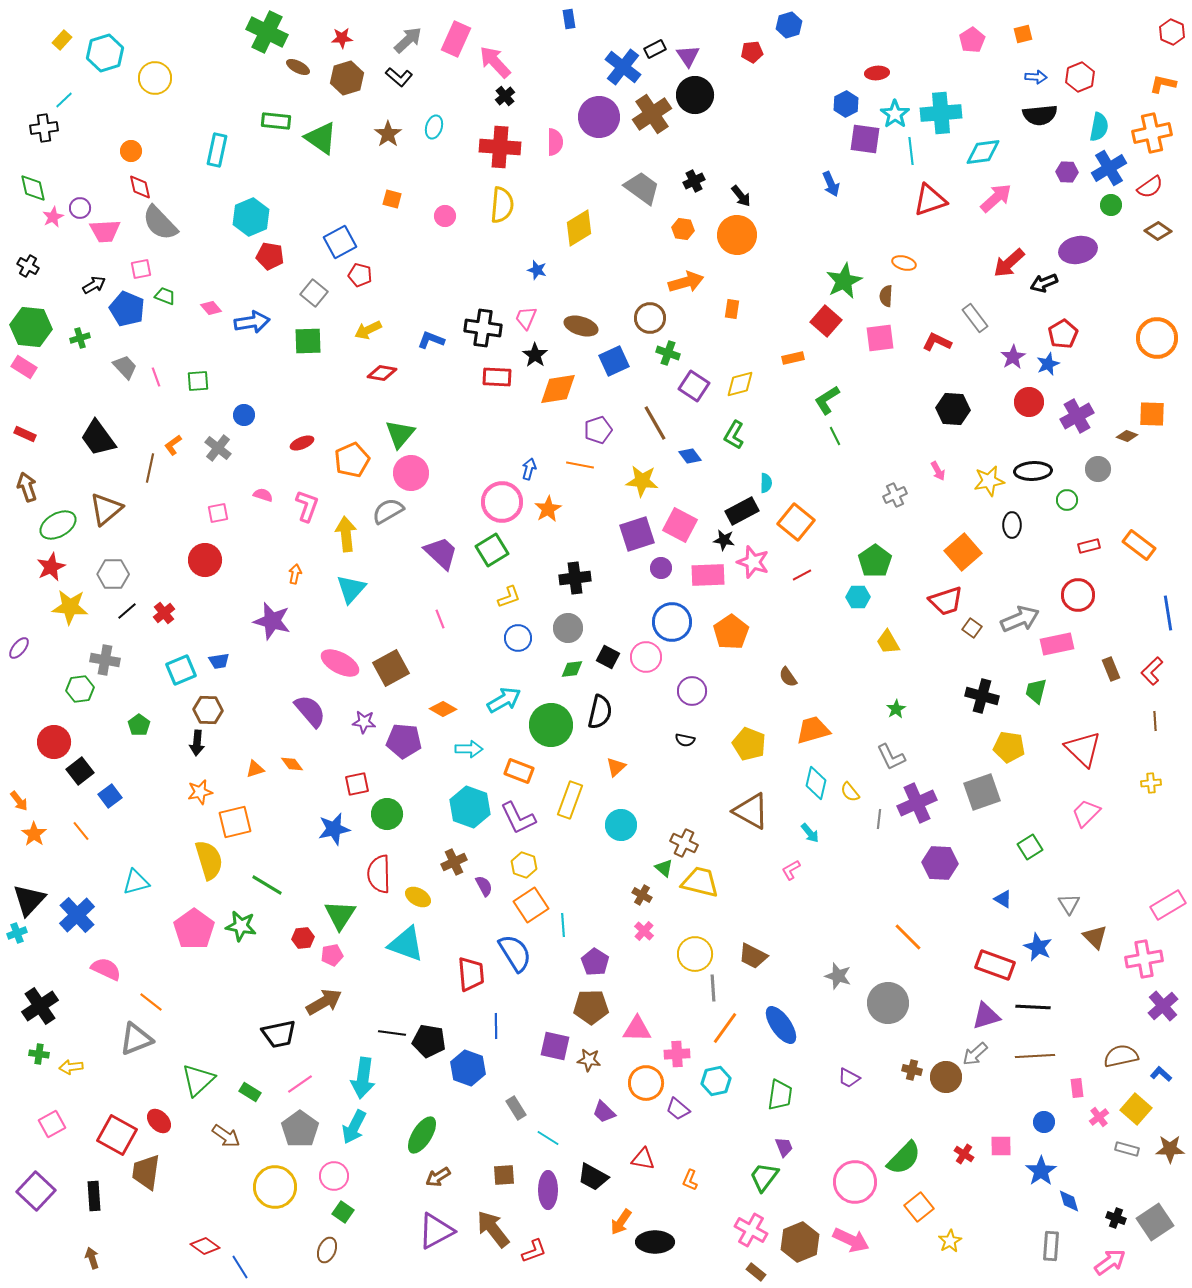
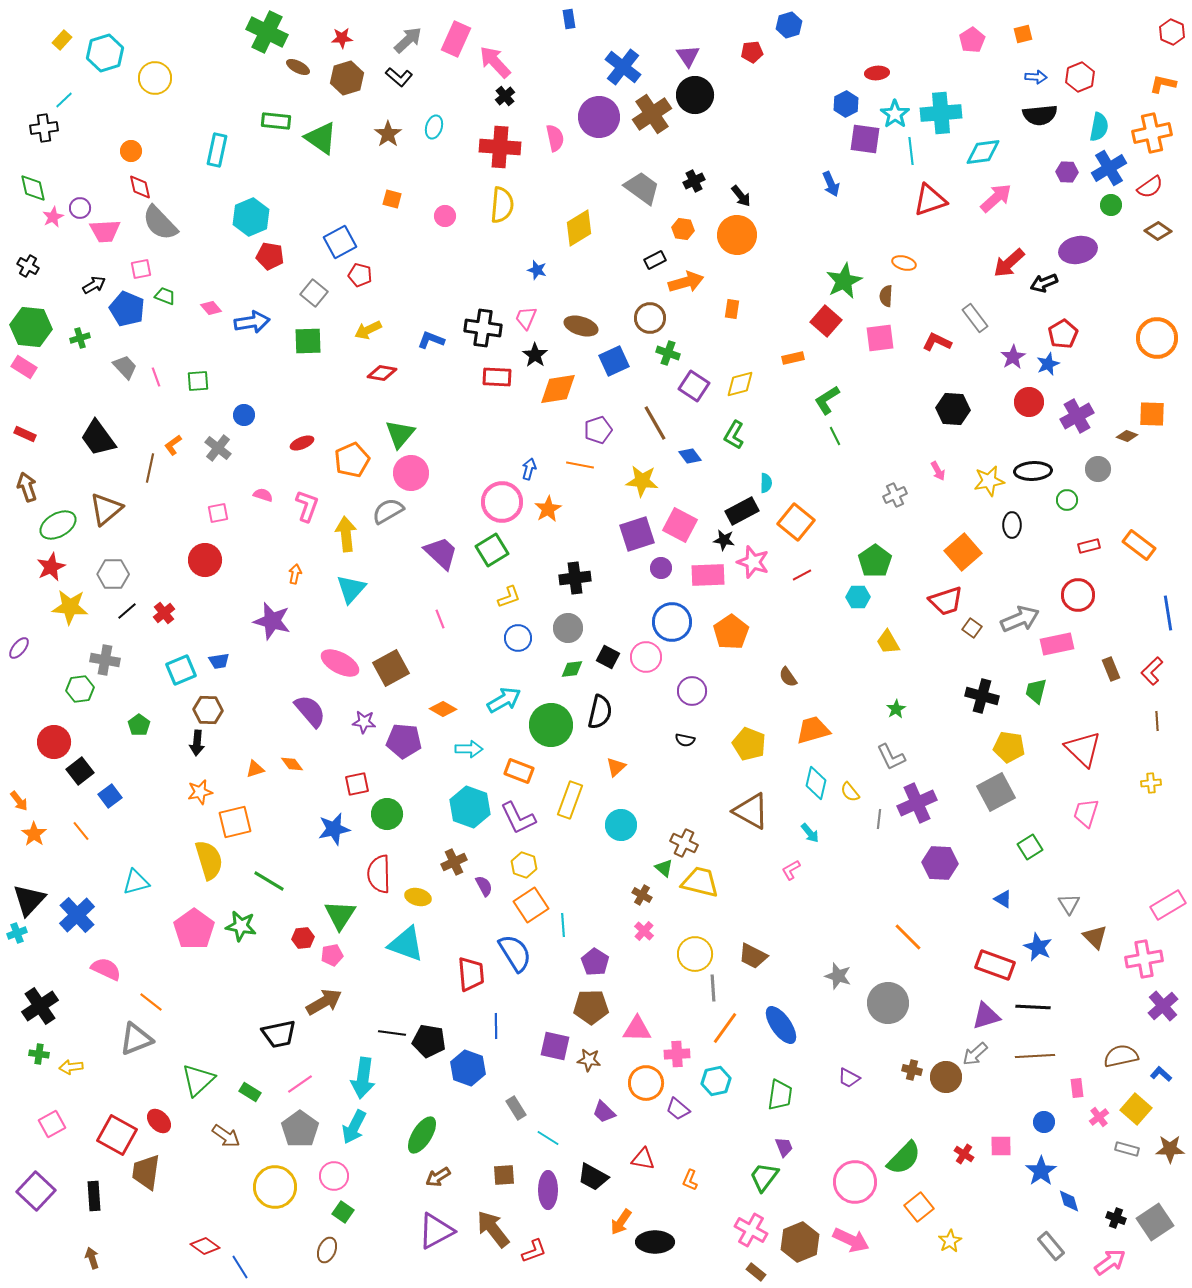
black rectangle at (655, 49): moved 211 px down
pink semicircle at (555, 142): moved 4 px up; rotated 12 degrees counterclockwise
brown line at (1155, 721): moved 2 px right
gray square at (982, 792): moved 14 px right; rotated 9 degrees counterclockwise
pink trapezoid at (1086, 813): rotated 28 degrees counterclockwise
green line at (267, 885): moved 2 px right, 4 px up
yellow ellipse at (418, 897): rotated 15 degrees counterclockwise
gray rectangle at (1051, 1246): rotated 44 degrees counterclockwise
